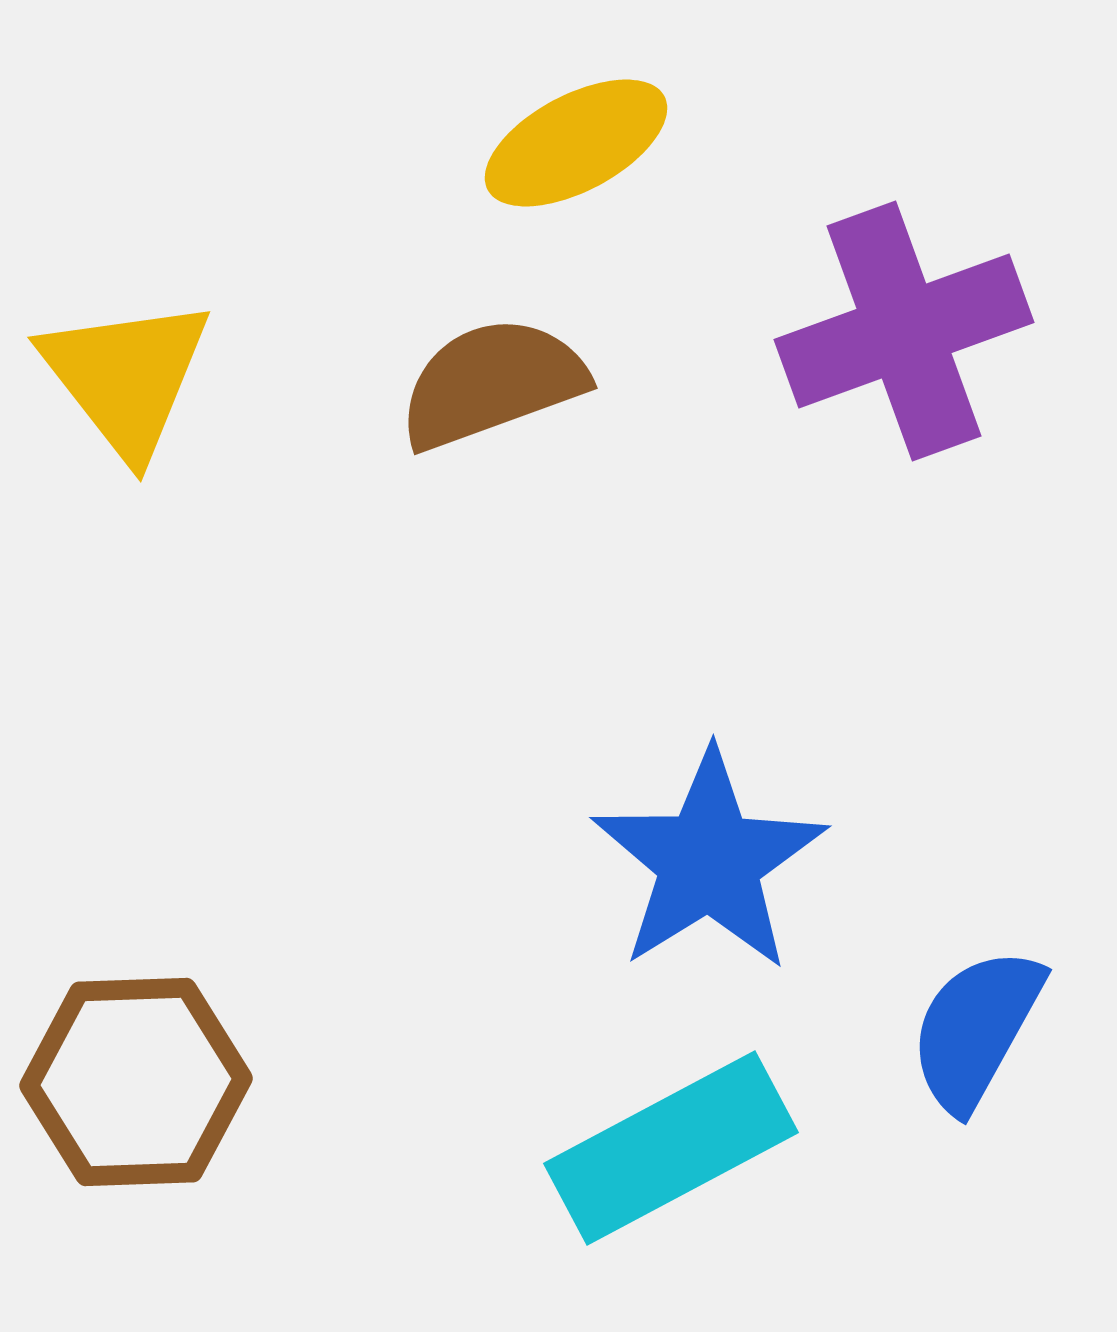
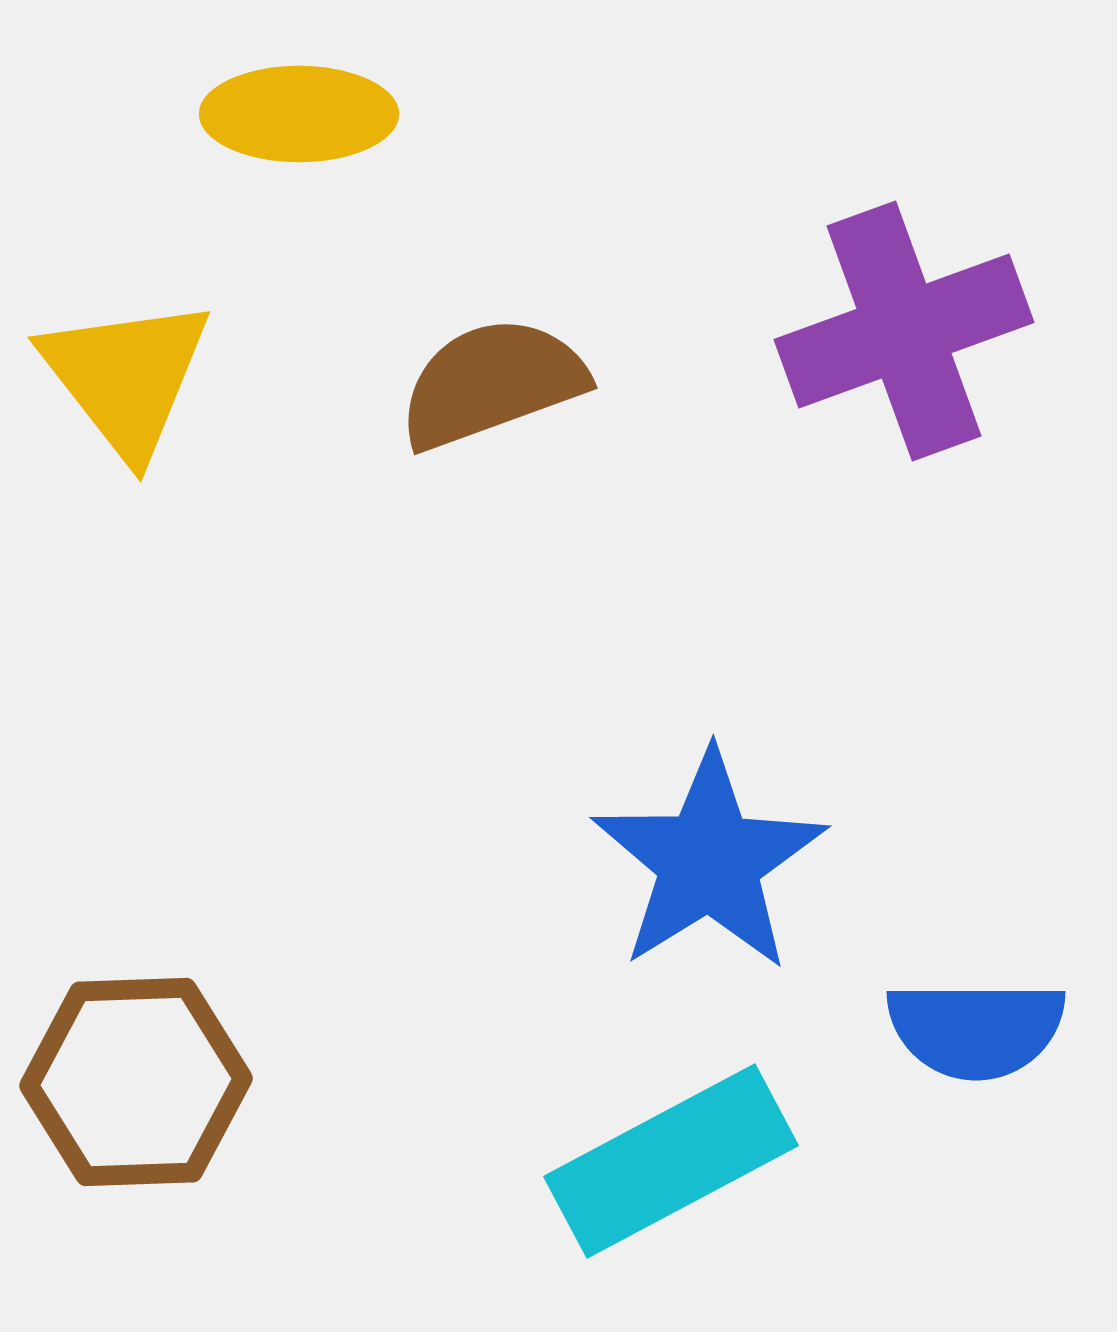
yellow ellipse: moved 277 px left, 29 px up; rotated 28 degrees clockwise
blue semicircle: rotated 119 degrees counterclockwise
cyan rectangle: moved 13 px down
